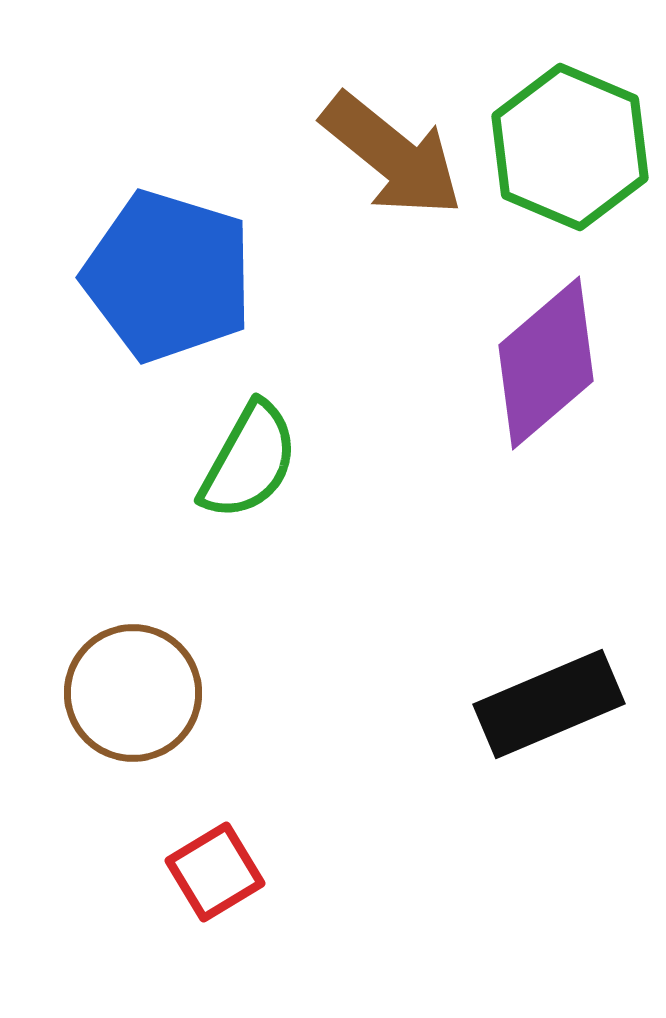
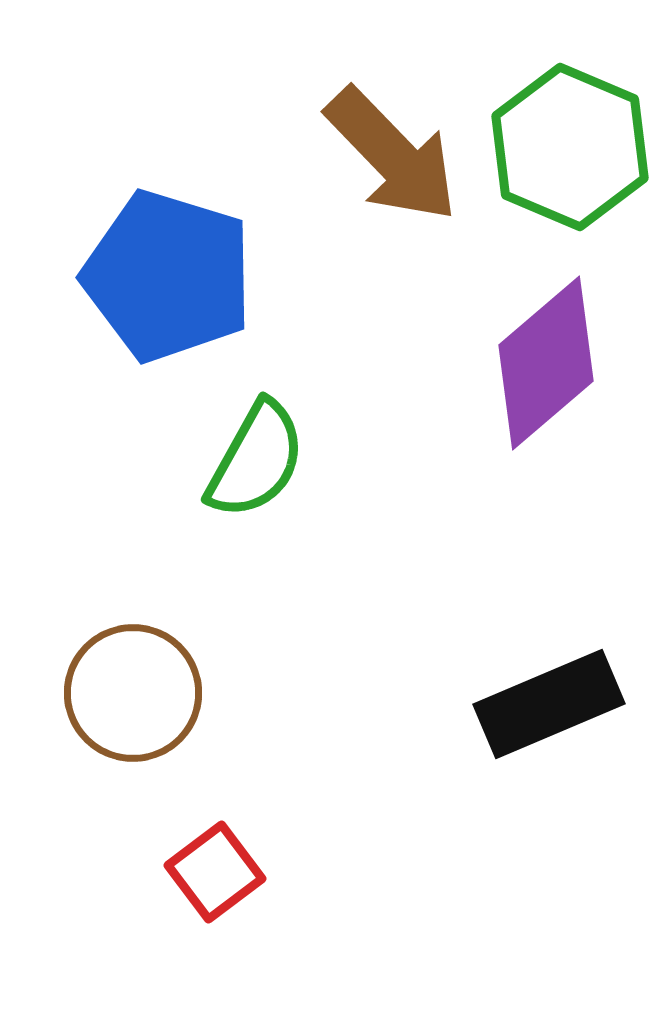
brown arrow: rotated 7 degrees clockwise
green semicircle: moved 7 px right, 1 px up
red square: rotated 6 degrees counterclockwise
